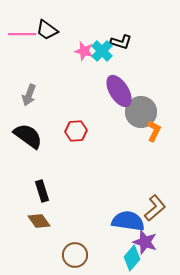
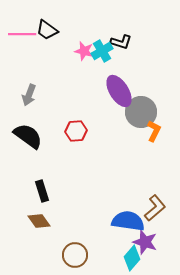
cyan cross: rotated 15 degrees clockwise
